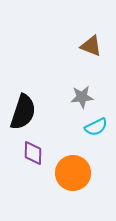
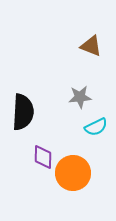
gray star: moved 2 px left
black semicircle: rotated 15 degrees counterclockwise
purple diamond: moved 10 px right, 4 px down
